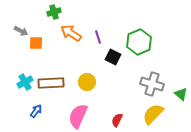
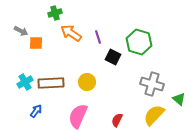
green cross: moved 1 px right, 1 px down
green hexagon: rotated 20 degrees counterclockwise
green triangle: moved 2 px left, 5 px down
yellow semicircle: moved 1 px right, 1 px down
